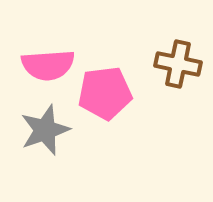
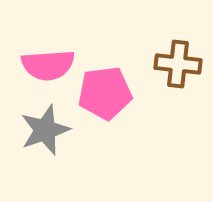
brown cross: rotated 6 degrees counterclockwise
